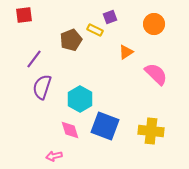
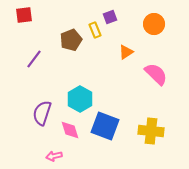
yellow rectangle: rotated 42 degrees clockwise
purple semicircle: moved 26 px down
